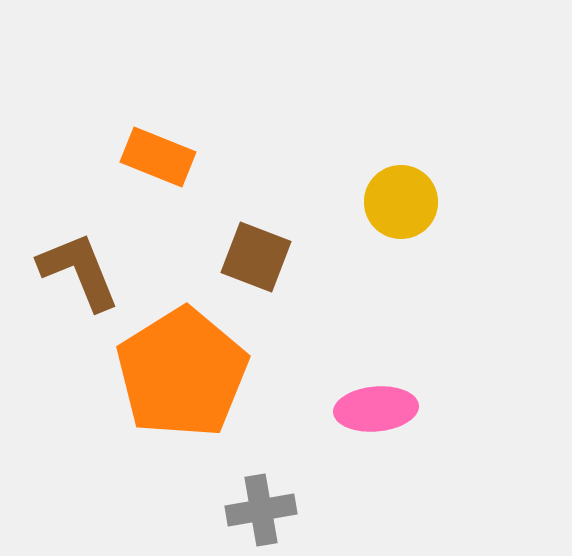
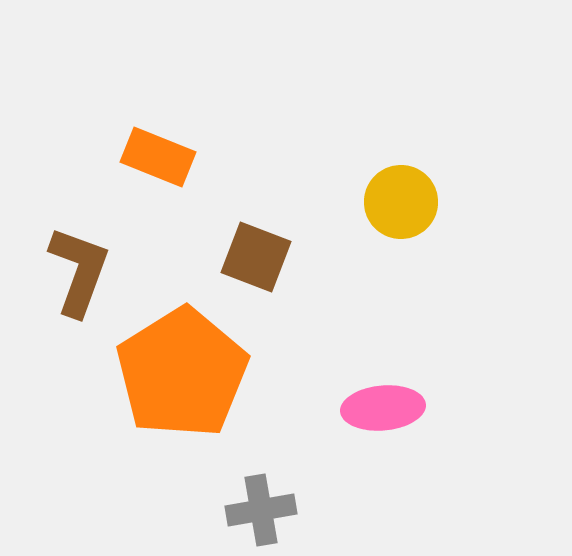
brown L-shape: rotated 42 degrees clockwise
pink ellipse: moved 7 px right, 1 px up
